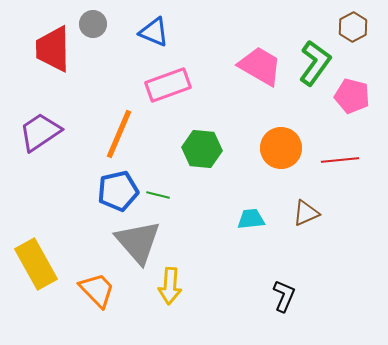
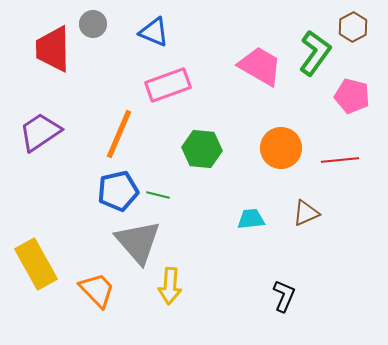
green L-shape: moved 10 px up
